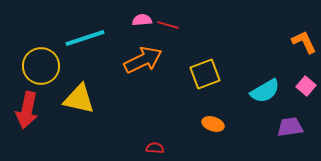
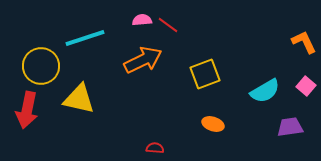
red line: rotated 20 degrees clockwise
